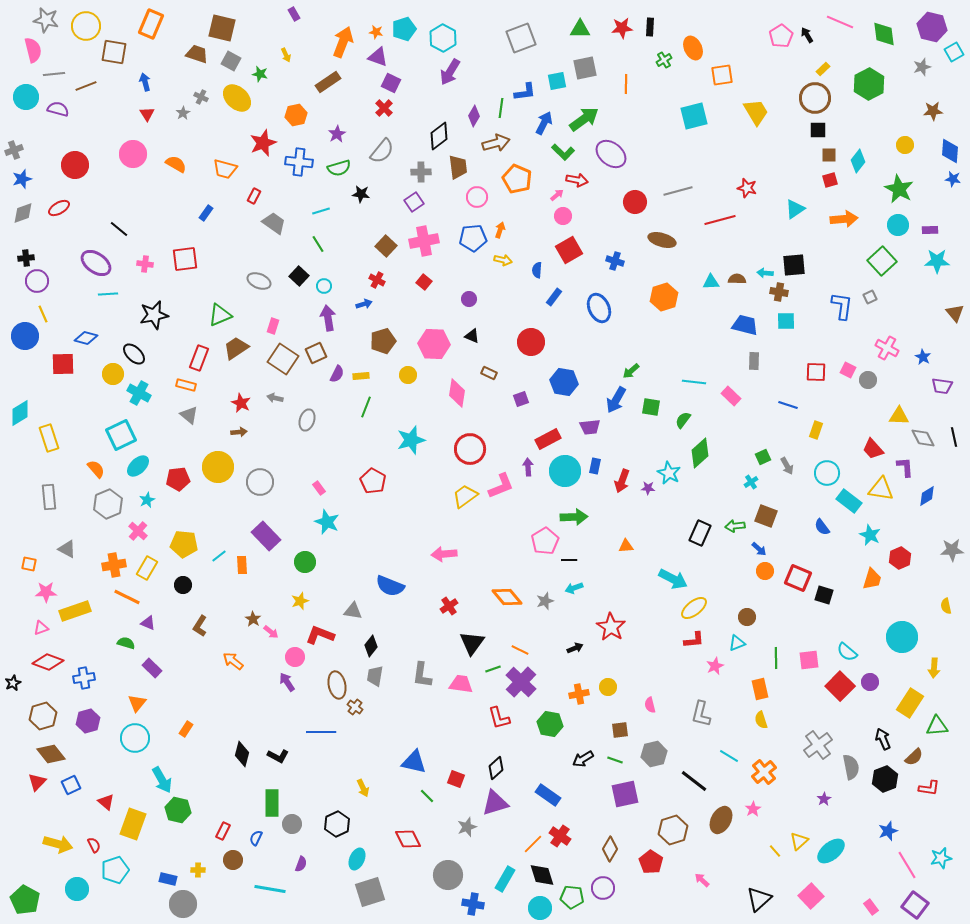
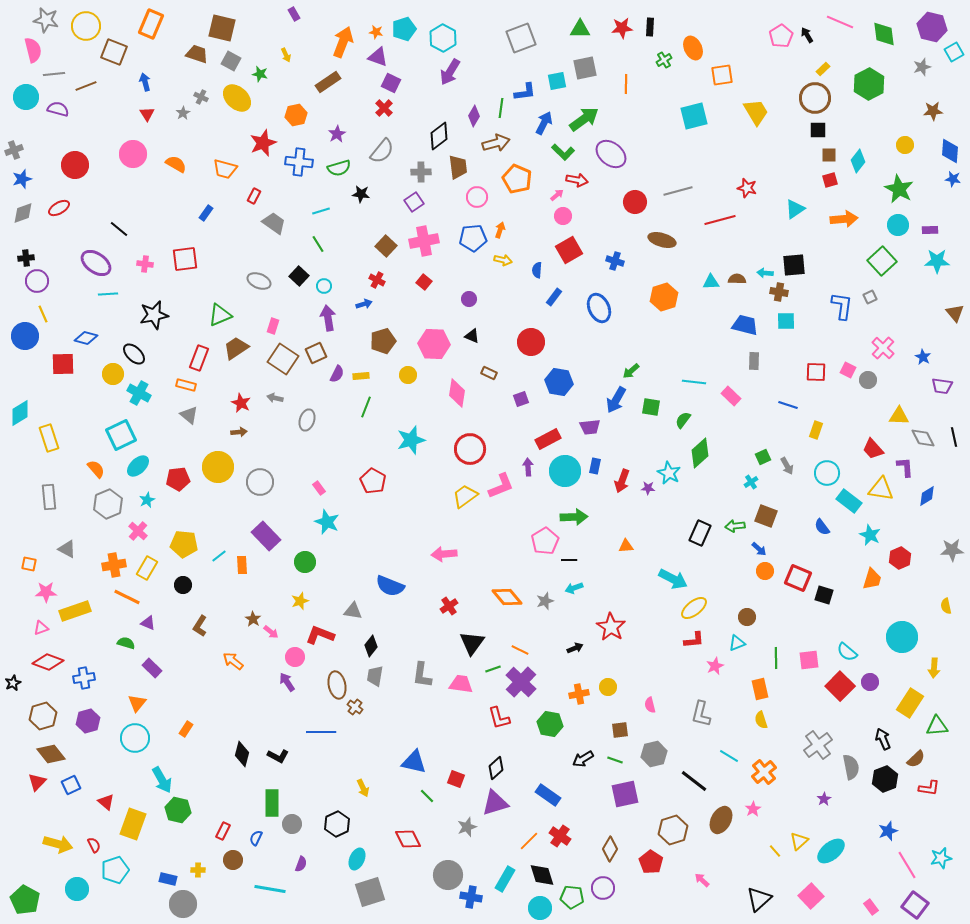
brown square at (114, 52): rotated 12 degrees clockwise
pink cross at (887, 348): moved 4 px left; rotated 15 degrees clockwise
blue hexagon at (564, 382): moved 5 px left
brown semicircle at (914, 757): moved 2 px right, 2 px down
orange line at (533, 844): moved 4 px left, 3 px up
blue cross at (473, 904): moved 2 px left, 7 px up
